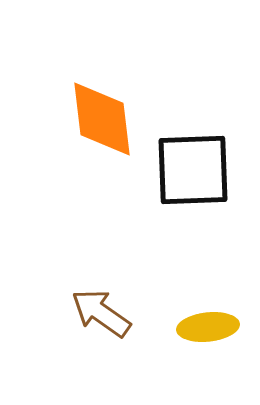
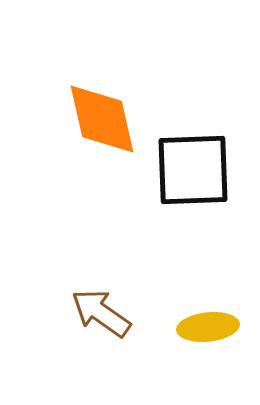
orange diamond: rotated 6 degrees counterclockwise
